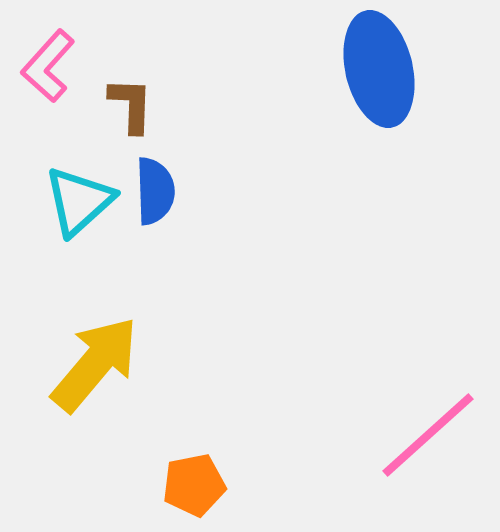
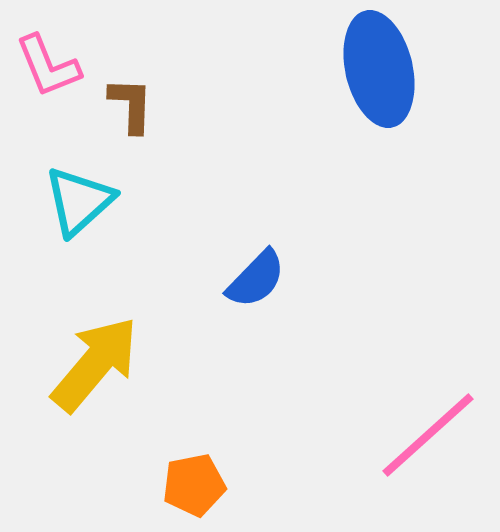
pink L-shape: rotated 64 degrees counterclockwise
blue semicircle: moved 101 px right, 88 px down; rotated 46 degrees clockwise
